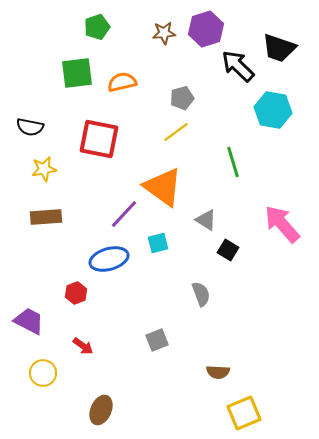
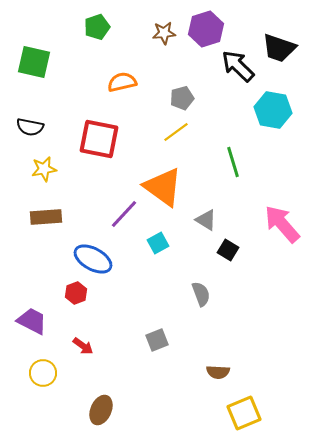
green square: moved 43 px left, 11 px up; rotated 20 degrees clockwise
cyan square: rotated 15 degrees counterclockwise
blue ellipse: moved 16 px left; rotated 45 degrees clockwise
purple trapezoid: moved 3 px right
